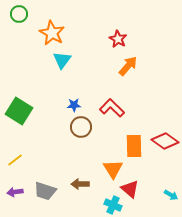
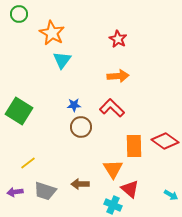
orange arrow: moved 10 px left, 10 px down; rotated 45 degrees clockwise
yellow line: moved 13 px right, 3 px down
